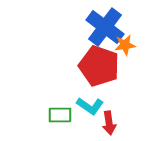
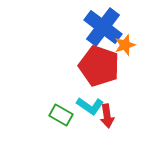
blue cross: moved 2 px left
orange star: rotated 10 degrees counterclockwise
green rectangle: moved 1 px right; rotated 30 degrees clockwise
red arrow: moved 2 px left, 7 px up
